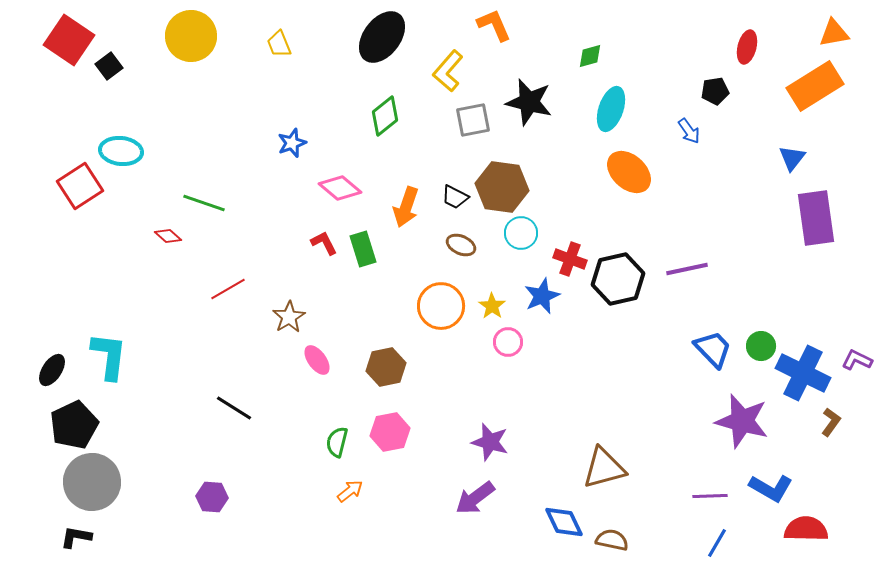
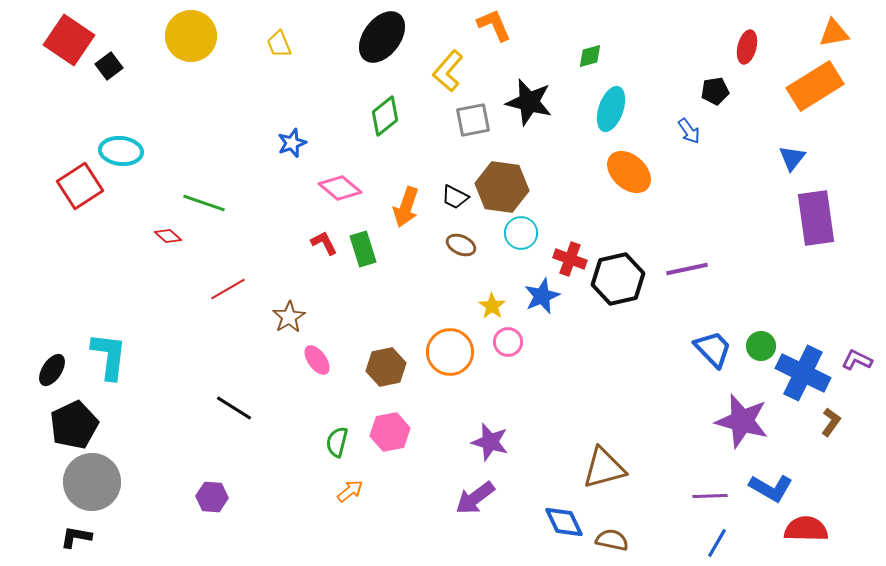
orange circle at (441, 306): moved 9 px right, 46 px down
